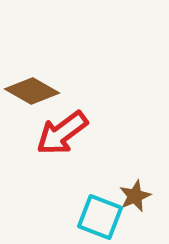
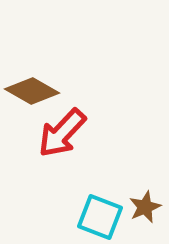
red arrow: rotated 10 degrees counterclockwise
brown star: moved 10 px right, 11 px down
